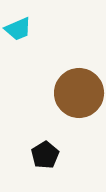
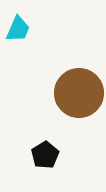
cyan trapezoid: rotated 44 degrees counterclockwise
